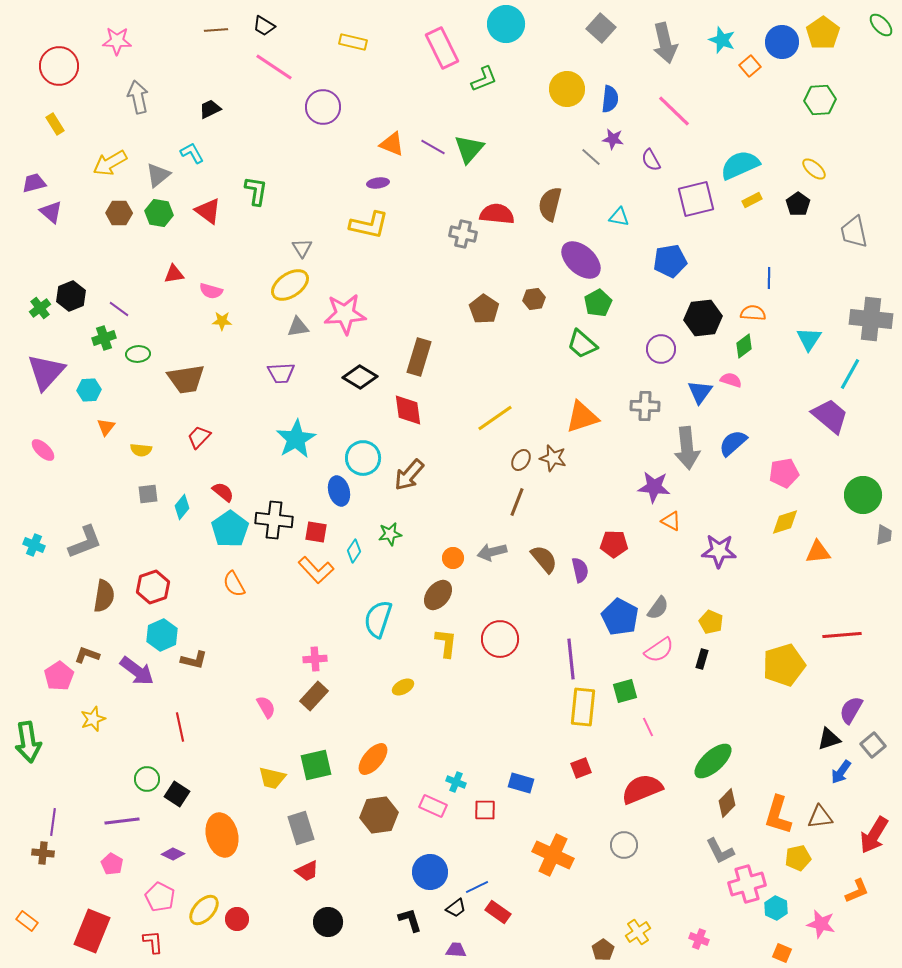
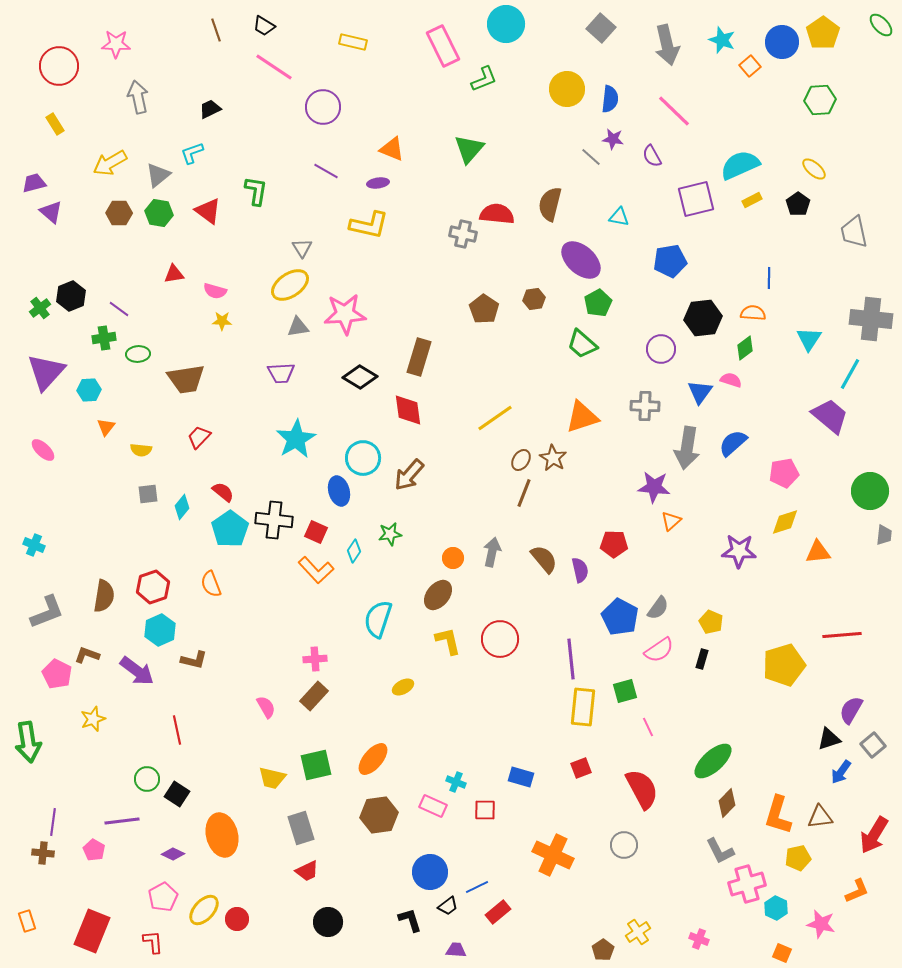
brown line at (216, 30): rotated 75 degrees clockwise
pink star at (117, 41): moved 1 px left, 3 px down
gray arrow at (665, 43): moved 2 px right, 2 px down
pink rectangle at (442, 48): moved 1 px right, 2 px up
orange triangle at (392, 144): moved 5 px down
purple line at (433, 147): moved 107 px left, 24 px down
cyan L-shape at (192, 153): rotated 80 degrees counterclockwise
purple semicircle at (651, 160): moved 1 px right, 4 px up
pink semicircle at (211, 291): moved 4 px right
green cross at (104, 338): rotated 10 degrees clockwise
green diamond at (744, 346): moved 1 px right, 2 px down
gray arrow at (687, 448): rotated 15 degrees clockwise
brown star at (553, 458): rotated 16 degrees clockwise
green circle at (863, 495): moved 7 px right, 4 px up
brown line at (517, 502): moved 7 px right, 9 px up
orange triangle at (671, 521): rotated 50 degrees clockwise
red square at (316, 532): rotated 15 degrees clockwise
gray L-shape at (85, 542): moved 38 px left, 70 px down
purple star at (719, 551): moved 20 px right
gray arrow at (492, 552): rotated 116 degrees clockwise
orange semicircle at (234, 584): moved 23 px left; rotated 8 degrees clockwise
cyan hexagon at (162, 635): moved 2 px left, 5 px up
yellow L-shape at (446, 643): moved 2 px right, 2 px up; rotated 20 degrees counterclockwise
pink pentagon at (59, 676): moved 2 px left, 2 px up; rotated 12 degrees counterclockwise
red line at (180, 727): moved 3 px left, 3 px down
blue rectangle at (521, 783): moved 6 px up
red semicircle at (642, 789): rotated 84 degrees clockwise
pink pentagon at (112, 864): moved 18 px left, 14 px up
pink pentagon at (160, 897): moved 3 px right; rotated 16 degrees clockwise
black trapezoid at (456, 908): moved 8 px left, 2 px up
red rectangle at (498, 912): rotated 75 degrees counterclockwise
orange rectangle at (27, 921): rotated 35 degrees clockwise
